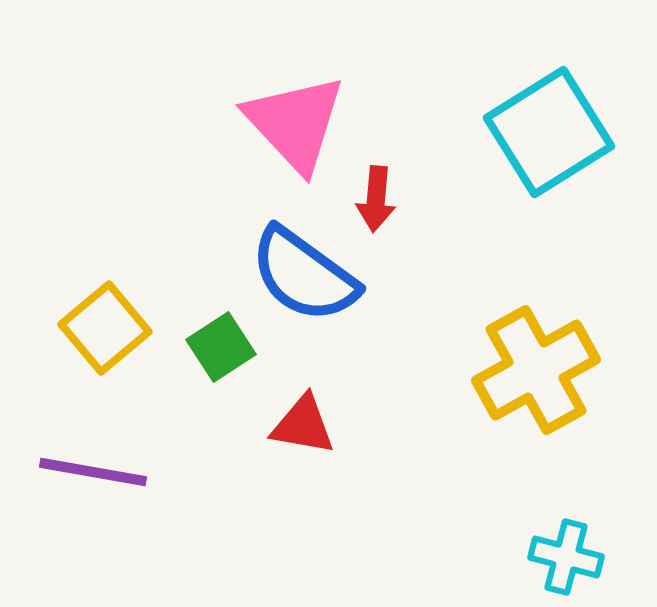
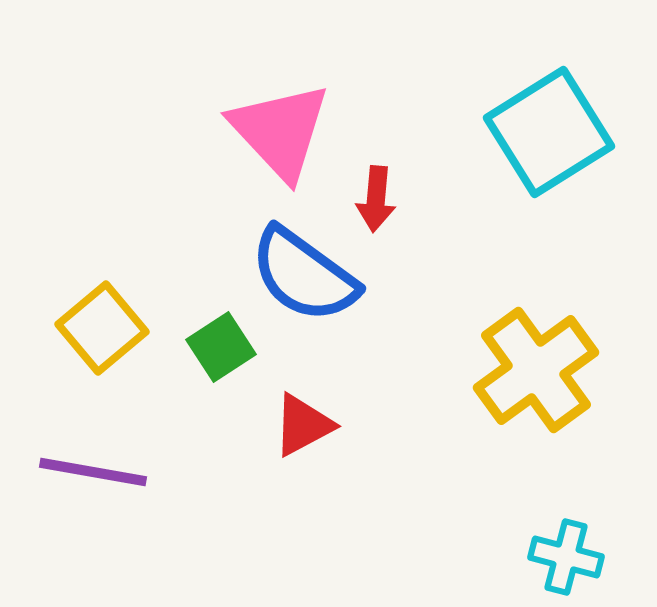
pink triangle: moved 15 px left, 8 px down
yellow square: moved 3 px left
yellow cross: rotated 7 degrees counterclockwise
red triangle: rotated 38 degrees counterclockwise
